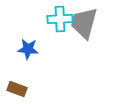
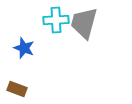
cyan cross: moved 4 px left, 1 px down
blue star: moved 4 px left, 1 px up; rotated 15 degrees clockwise
